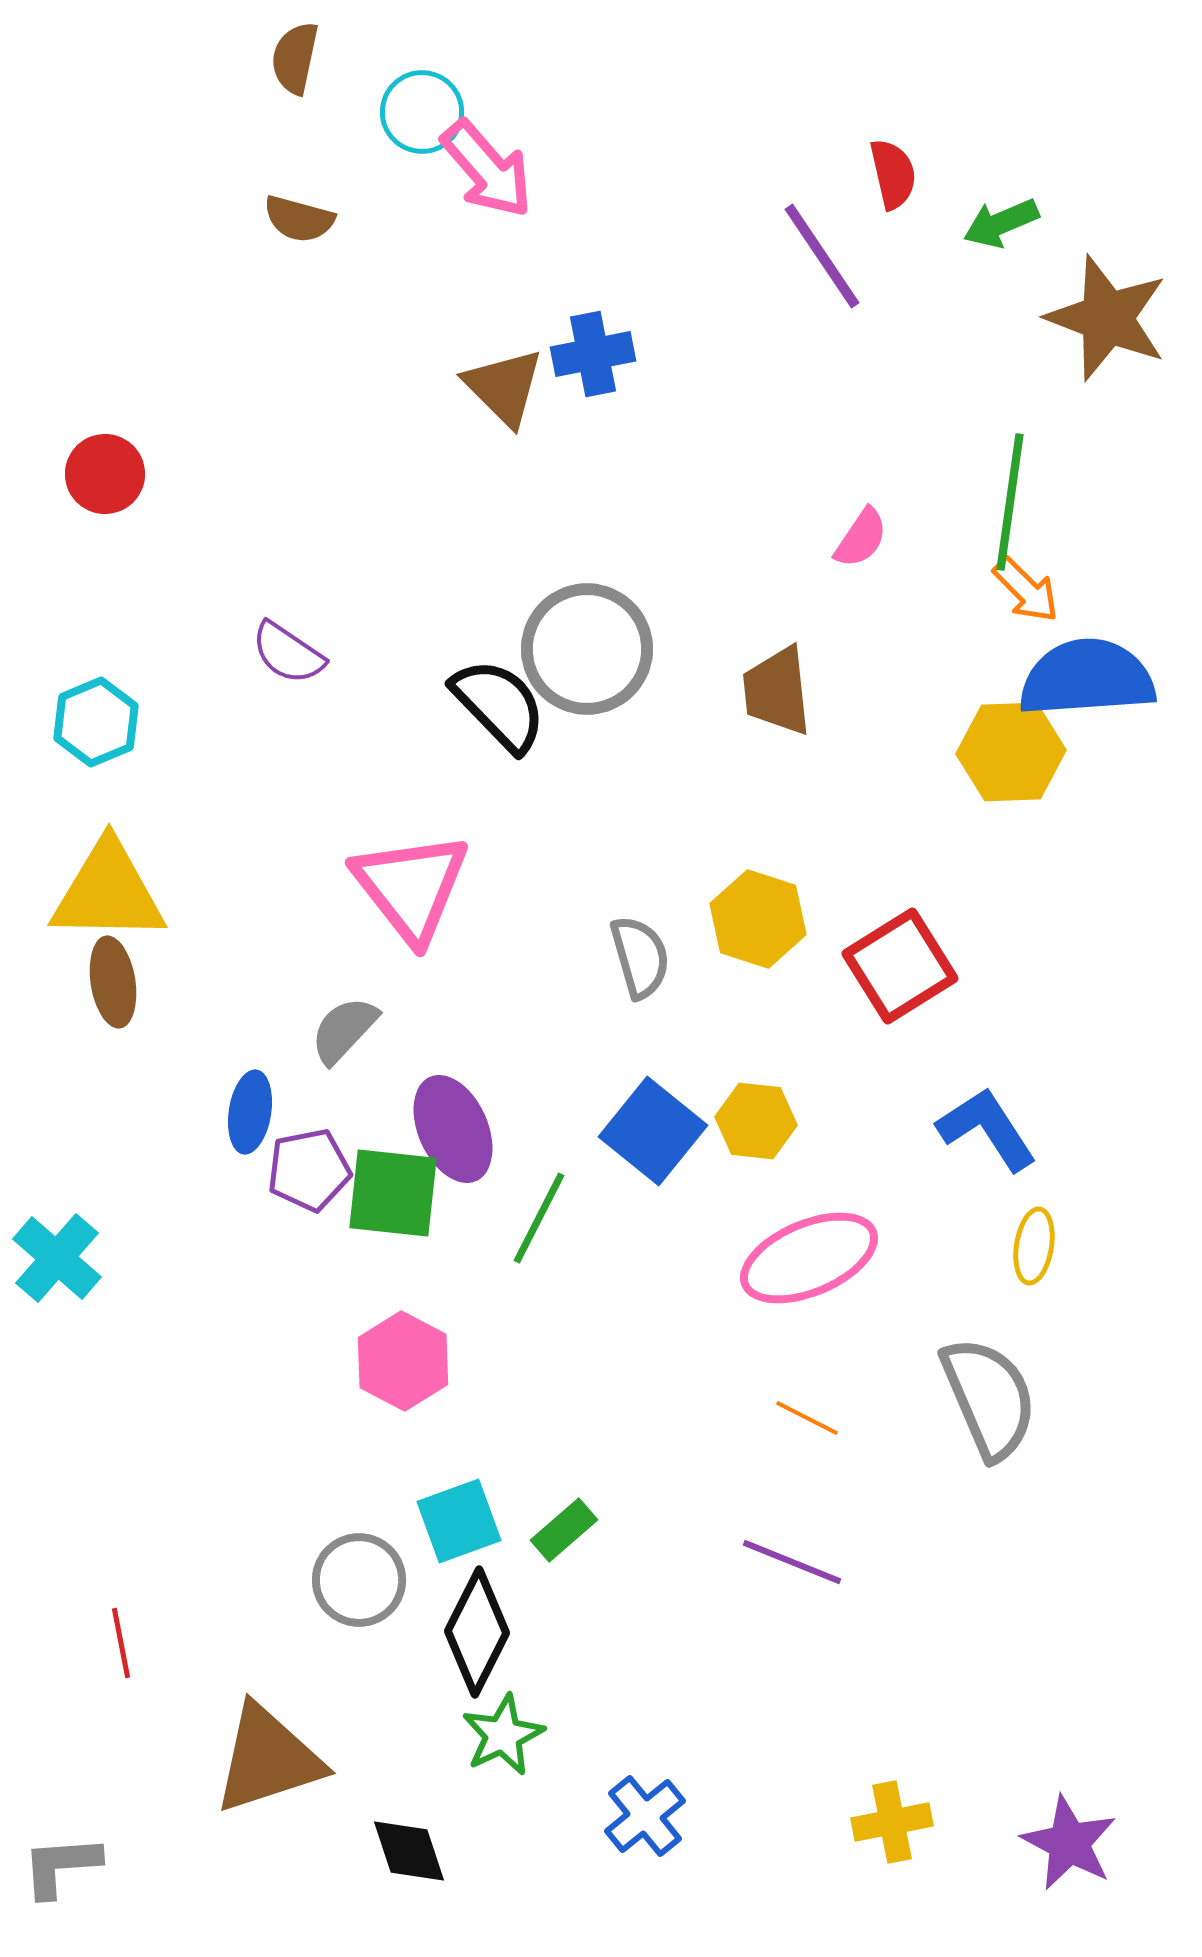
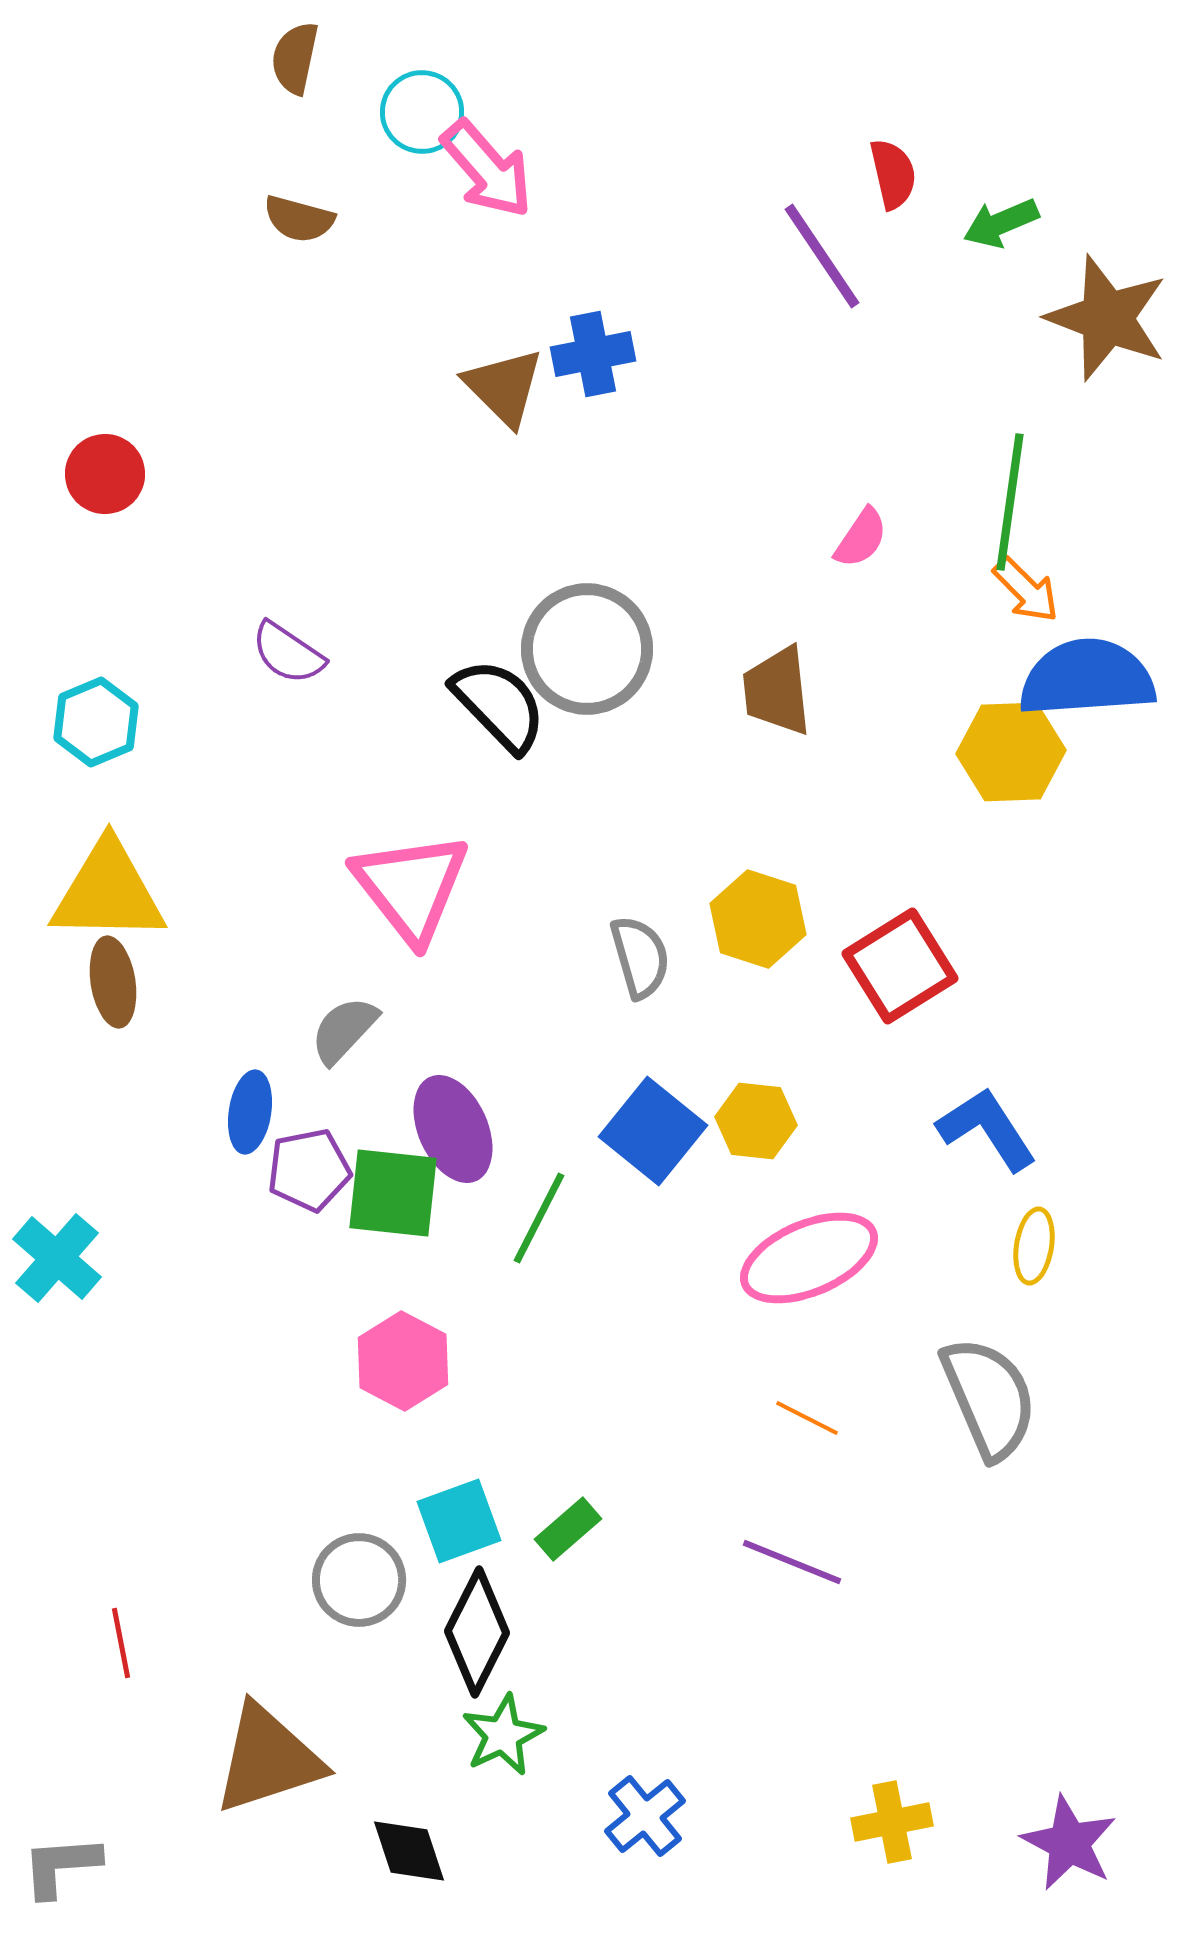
green rectangle at (564, 1530): moved 4 px right, 1 px up
